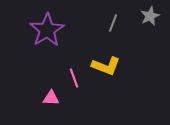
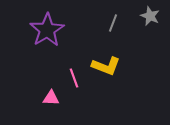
gray star: rotated 24 degrees counterclockwise
